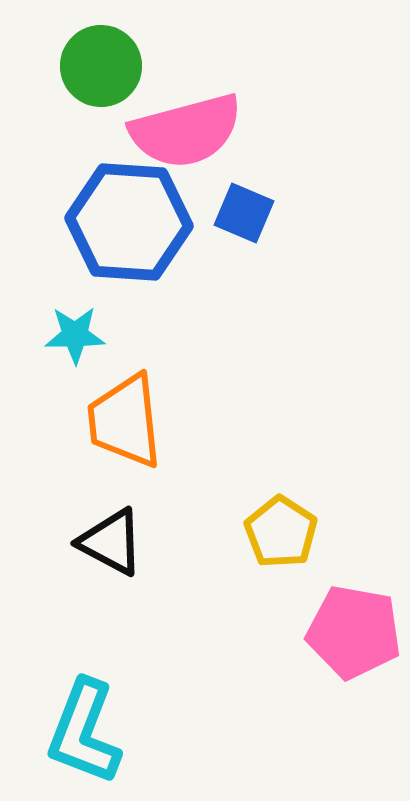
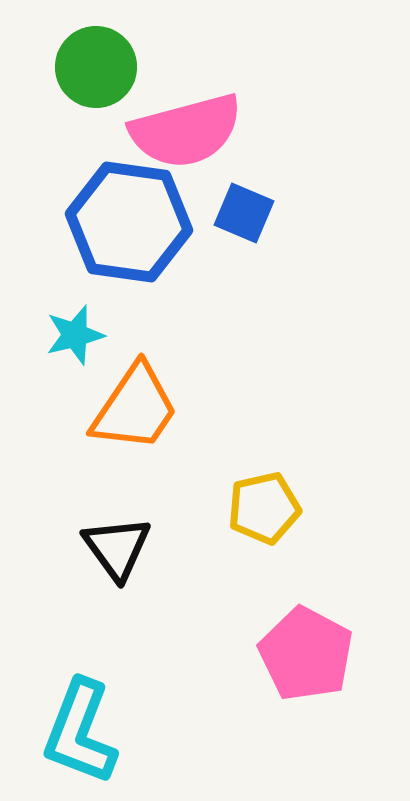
green circle: moved 5 px left, 1 px down
blue hexagon: rotated 4 degrees clockwise
cyan star: rotated 14 degrees counterclockwise
orange trapezoid: moved 10 px right, 13 px up; rotated 140 degrees counterclockwise
yellow pentagon: moved 17 px left, 24 px up; rotated 26 degrees clockwise
black triangle: moved 6 px right, 6 px down; rotated 26 degrees clockwise
pink pentagon: moved 48 px left, 22 px down; rotated 18 degrees clockwise
cyan L-shape: moved 4 px left
